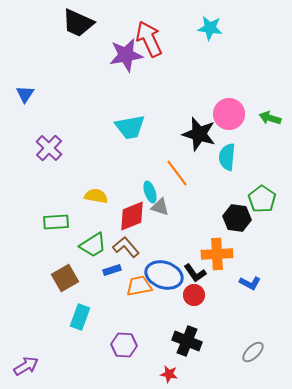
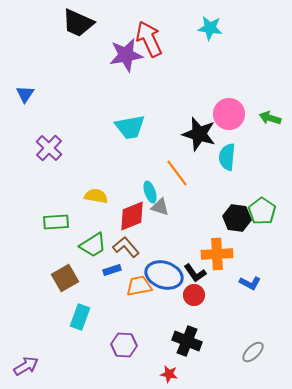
green pentagon: moved 12 px down
